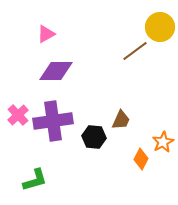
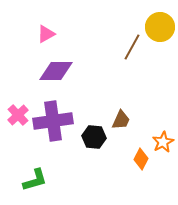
brown line: moved 3 px left, 4 px up; rotated 24 degrees counterclockwise
